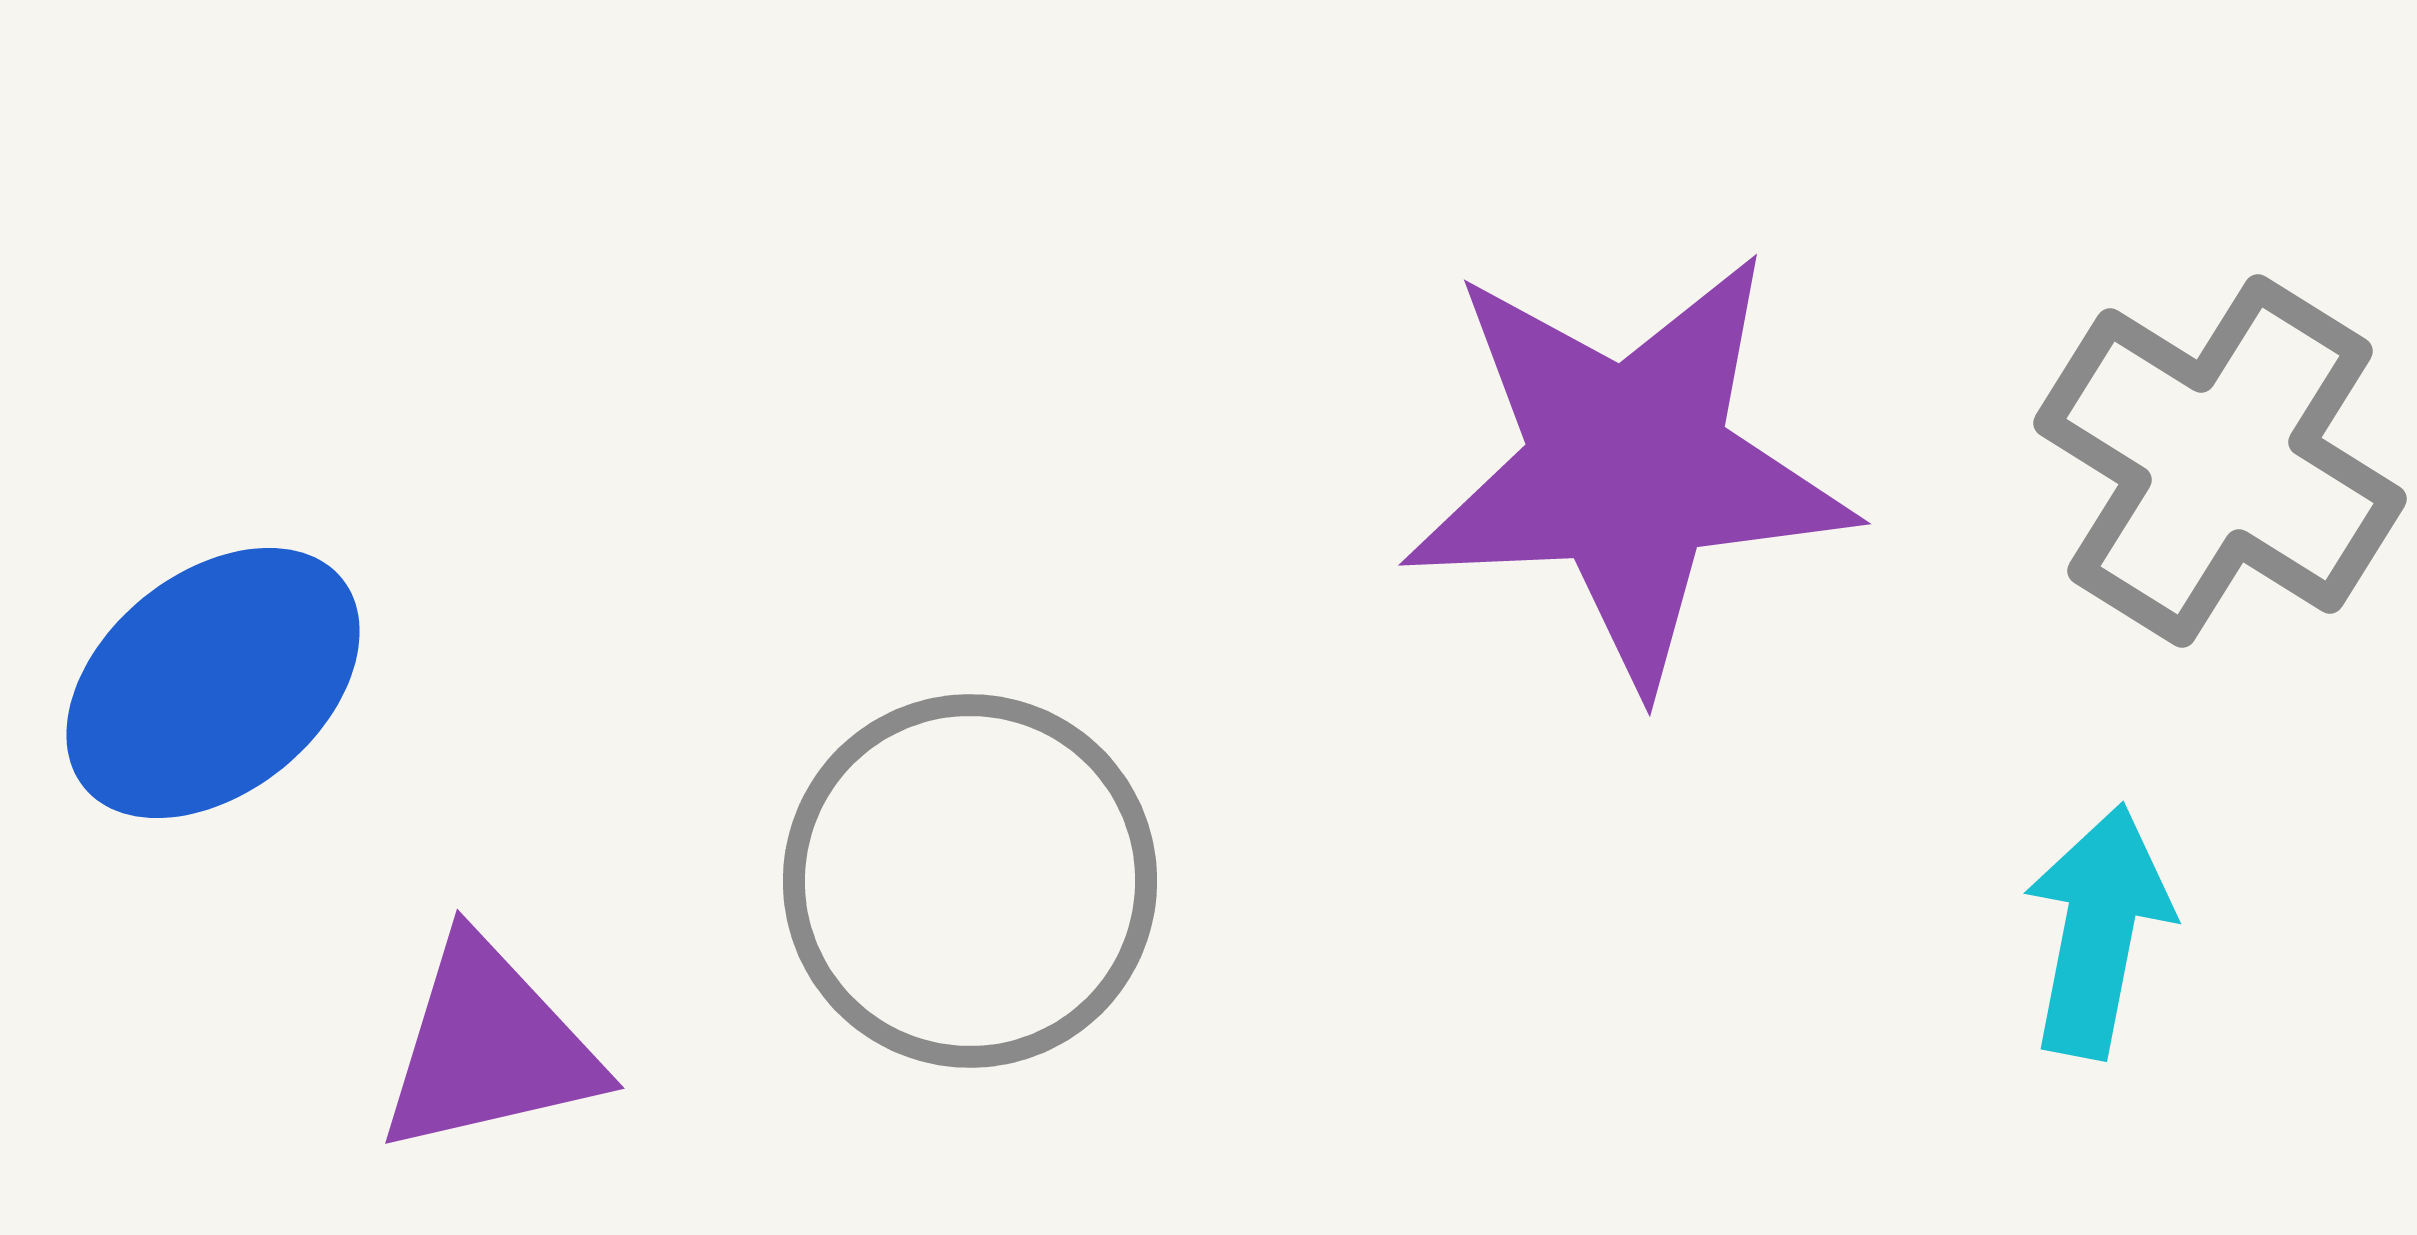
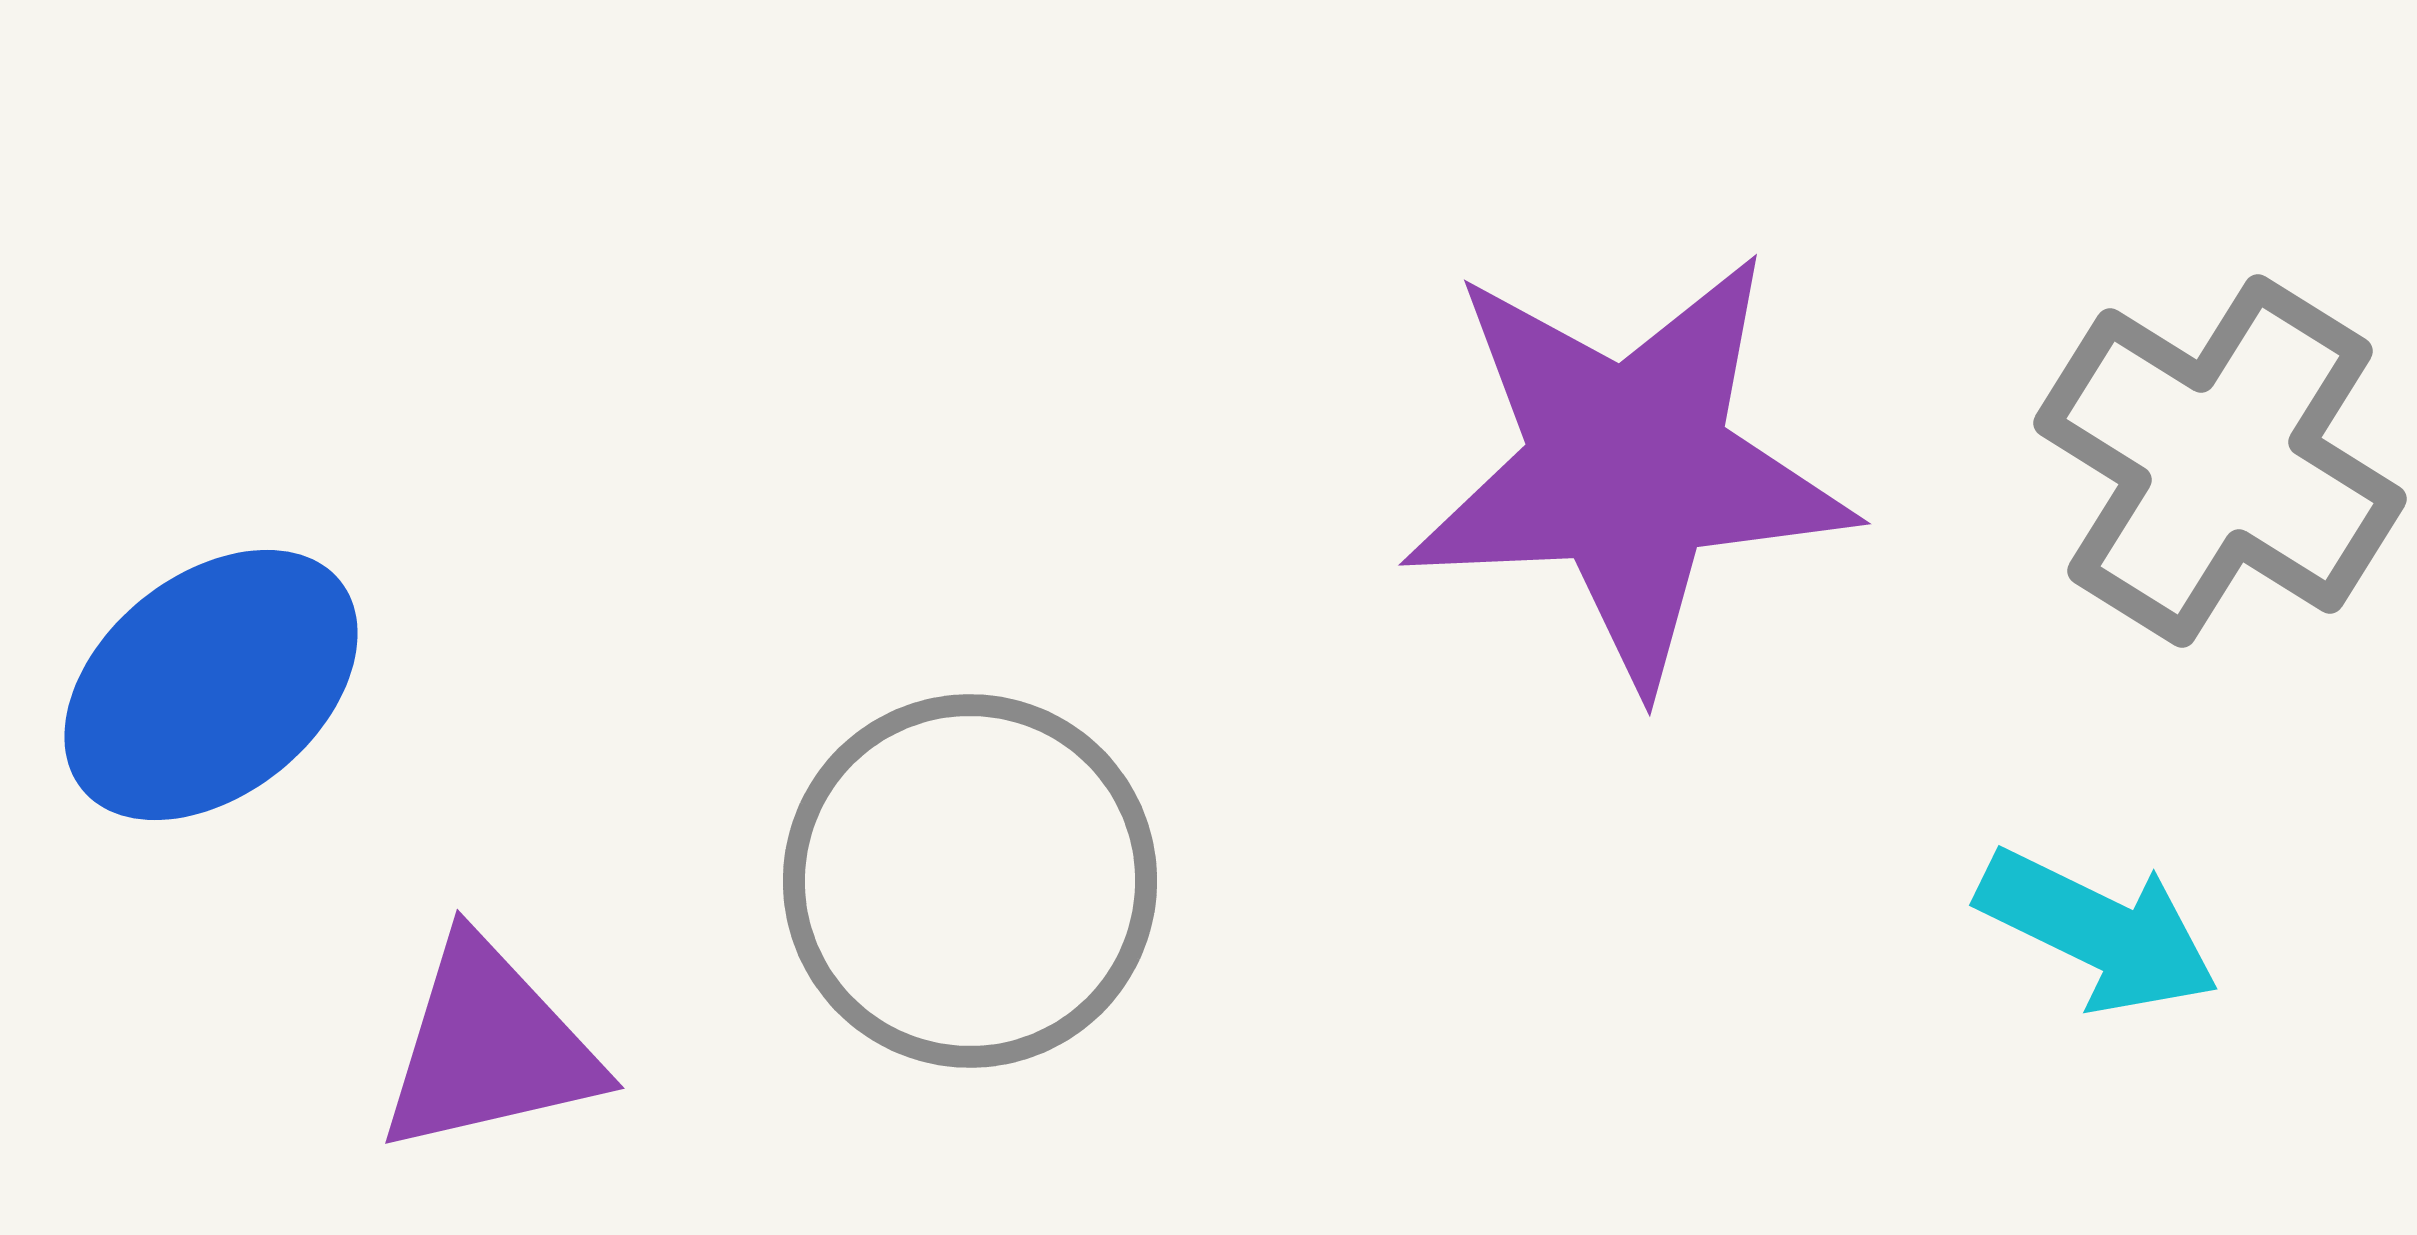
blue ellipse: moved 2 px left, 2 px down
cyan arrow: rotated 105 degrees clockwise
